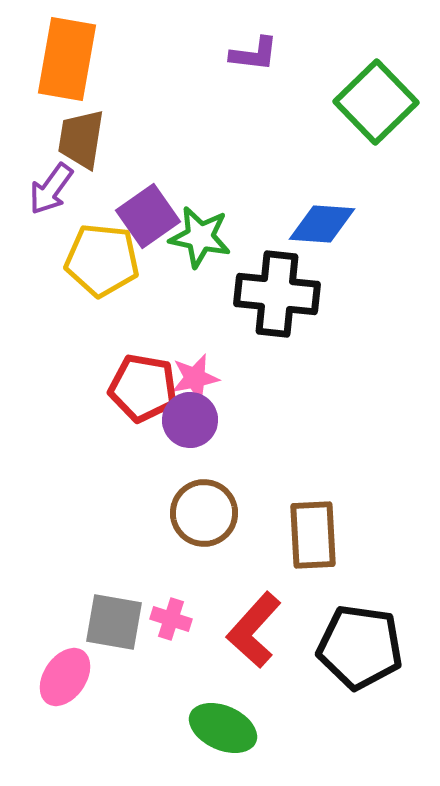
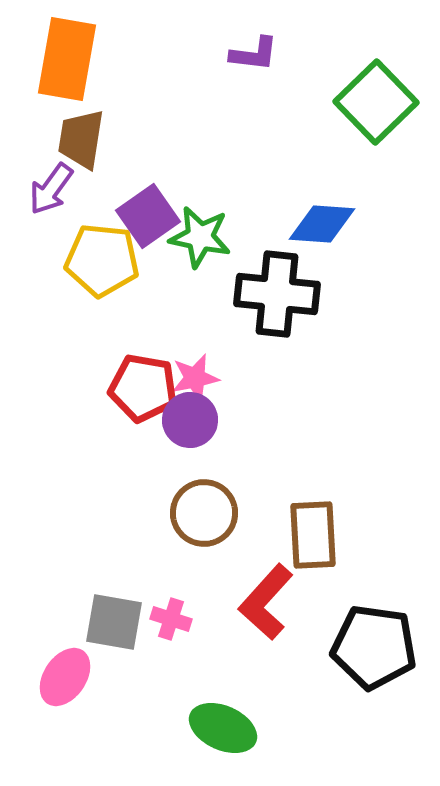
red L-shape: moved 12 px right, 28 px up
black pentagon: moved 14 px right
